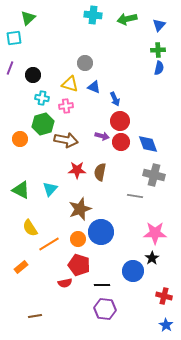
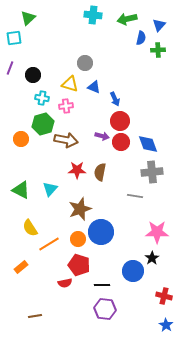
blue semicircle at (159, 68): moved 18 px left, 30 px up
orange circle at (20, 139): moved 1 px right
gray cross at (154, 175): moved 2 px left, 3 px up; rotated 20 degrees counterclockwise
pink star at (155, 233): moved 2 px right, 1 px up
